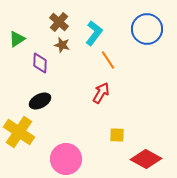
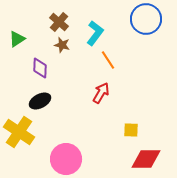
blue circle: moved 1 px left, 10 px up
cyan L-shape: moved 1 px right
purple diamond: moved 5 px down
yellow square: moved 14 px right, 5 px up
red diamond: rotated 28 degrees counterclockwise
